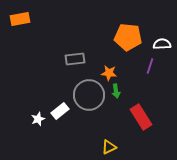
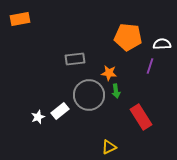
white star: moved 2 px up
